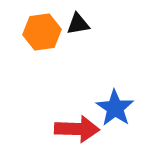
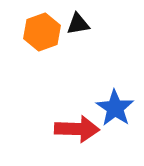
orange hexagon: rotated 12 degrees counterclockwise
